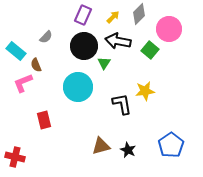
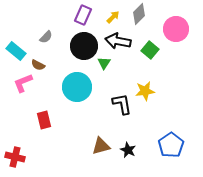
pink circle: moved 7 px right
brown semicircle: moved 2 px right; rotated 40 degrees counterclockwise
cyan circle: moved 1 px left
